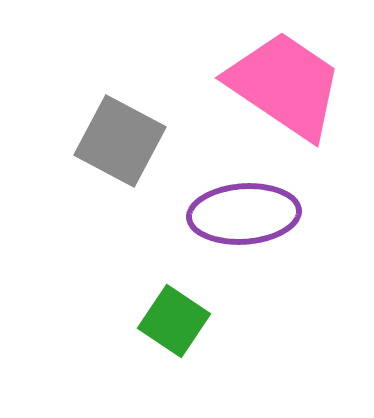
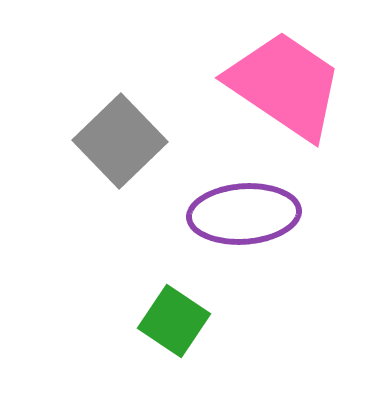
gray square: rotated 18 degrees clockwise
